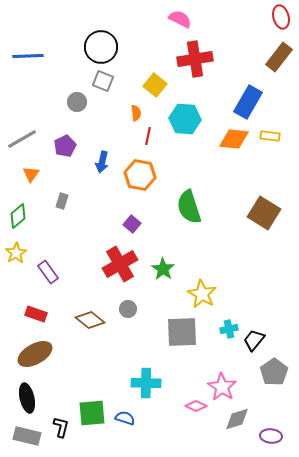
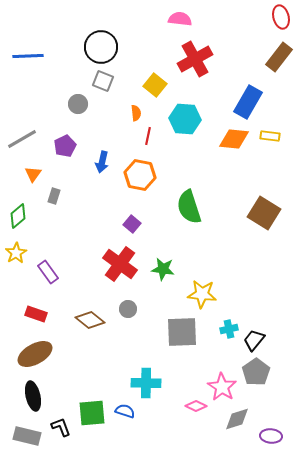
pink semicircle at (180, 19): rotated 20 degrees counterclockwise
red cross at (195, 59): rotated 20 degrees counterclockwise
gray circle at (77, 102): moved 1 px right, 2 px down
orange triangle at (31, 174): moved 2 px right
gray rectangle at (62, 201): moved 8 px left, 5 px up
red cross at (120, 264): rotated 24 degrees counterclockwise
green star at (163, 269): rotated 25 degrees counterclockwise
yellow star at (202, 294): rotated 24 degrees counterclockwise
gray pentagon at (274, 372): moved 18 px left
black ellipse at (27, 398): moved 6 px right, 2 px up
blue semicircle at (125, 418): moved 7 px up
black L-shape at (61, 427): rotated 35 degrees counterclockwise
